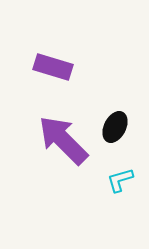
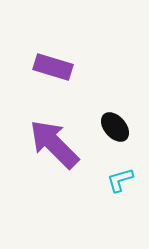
black ellipse: rotated 68 degrees counterclockwise
purple arrow: moved 9 px left, 4 px down
